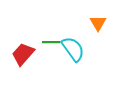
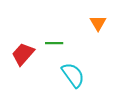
green line: moved 3 px right, 1 px down
cyan semicircle: moved 26 px down
